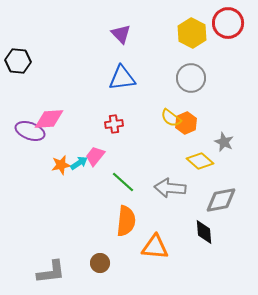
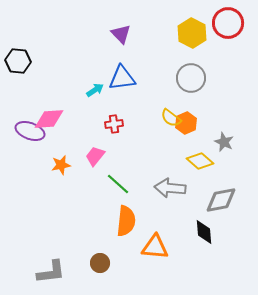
cyan arrow: moved 16 px right, 73 px up
green line: moved 5 px left, 2 px down
